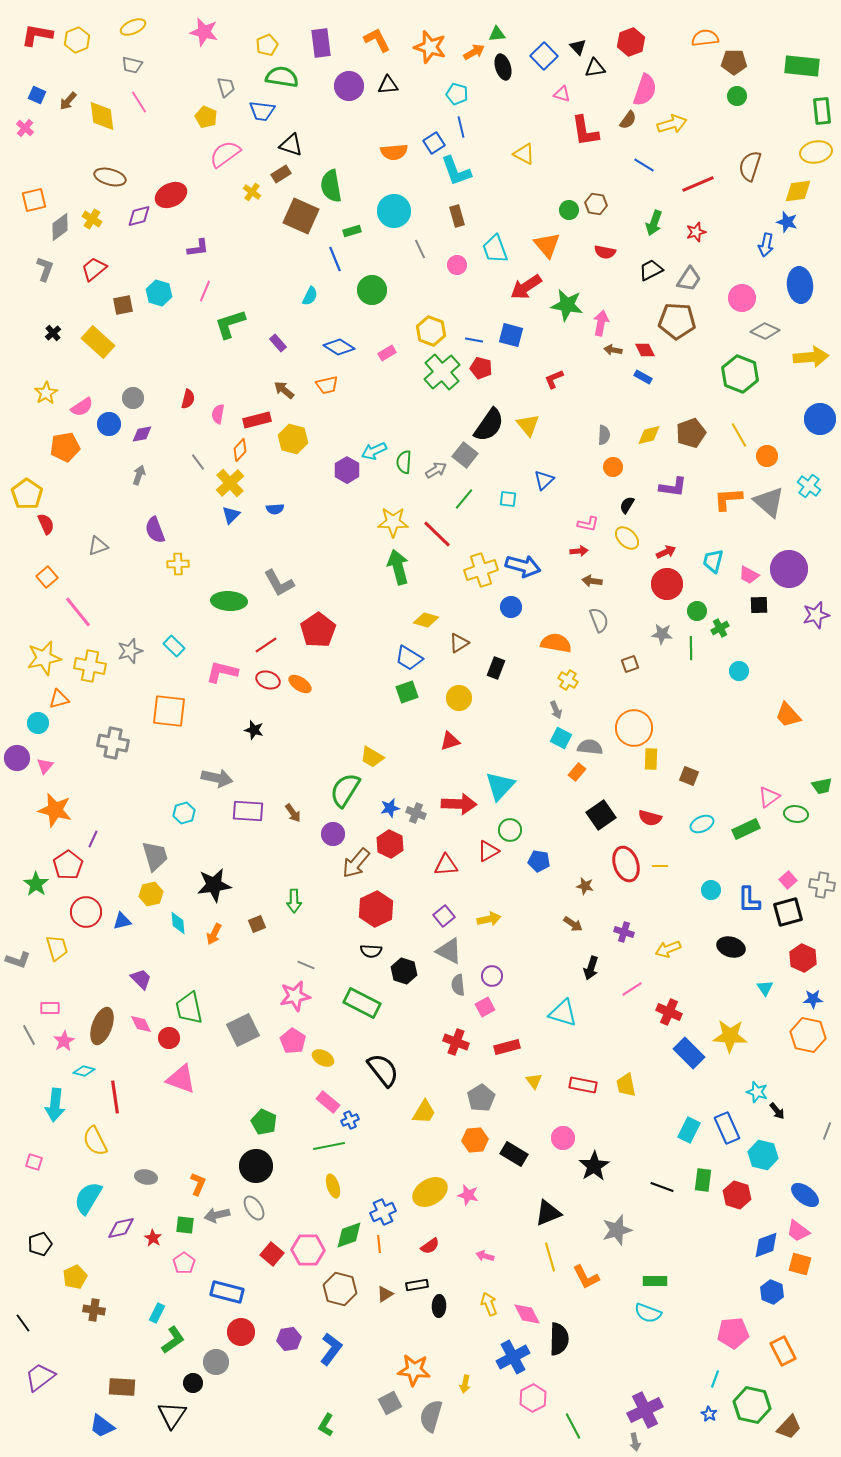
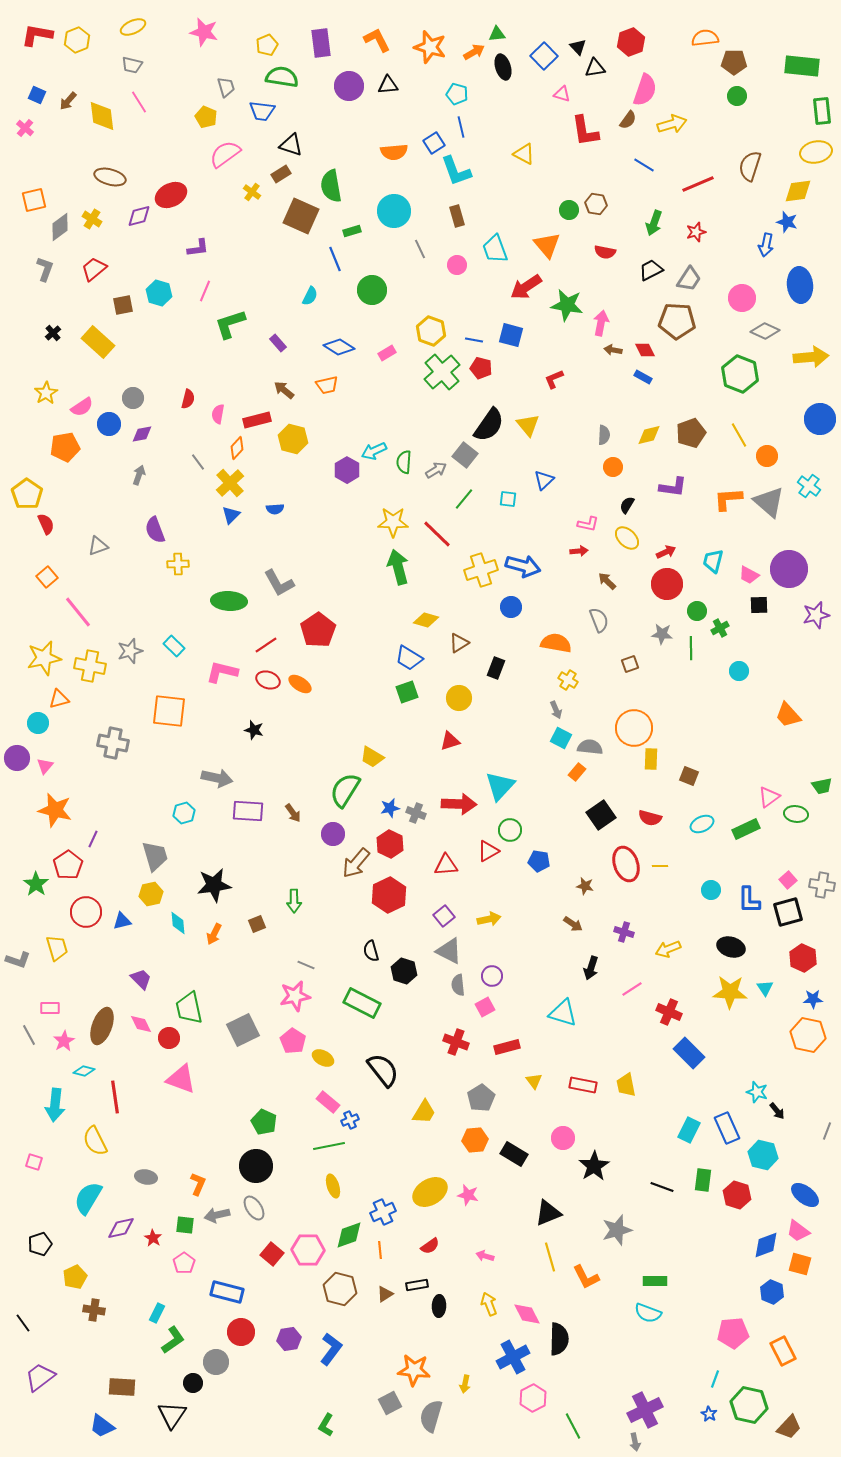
orange diamond at (240, 450): moved 3 px left, 2 px up
brown arrow at (592, 581): moved 15 px right; rotated 36 degrees clockwise
red hexagon at (376, 909): moved 13 px right, 14 px up
black semicircle at (371, 951): rotated 70 degrees clockwise
yellow star at (730, 1036): moved 44 px up
orange line at (379, 1244): moved 1 px right, 6 px down
green hexagon at (752, 1405): moved 3 px left
